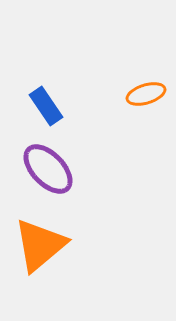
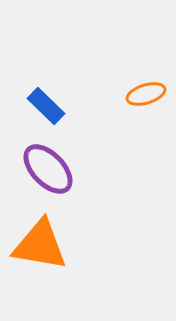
blue rectangle: rotated 12 degrees counterclockwise
orange triangle: rotated 50 degrees clockwise
